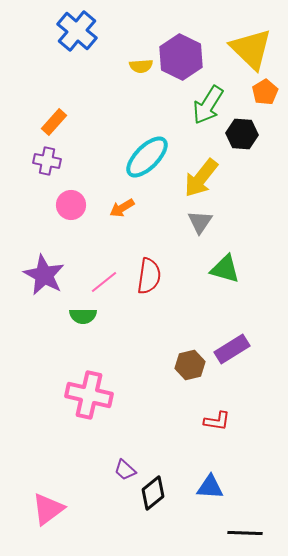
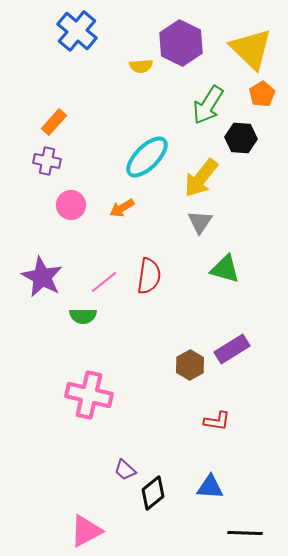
purple hexagon: moved 14 px up
orange pentagon: moved 3 px left, 2 px down
black hexagon: moved 1 px left, 4 px down
purple star: moved 2 px left, 2 px down
brown hexagon: rotated 16 degrees counterclockwise
pink triangle: moved 38 px right, 22 px down; rotated 9 degrees clockwise
